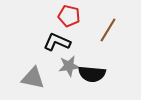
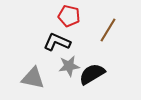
black semicircle: rotated 144 degrees clockwise
